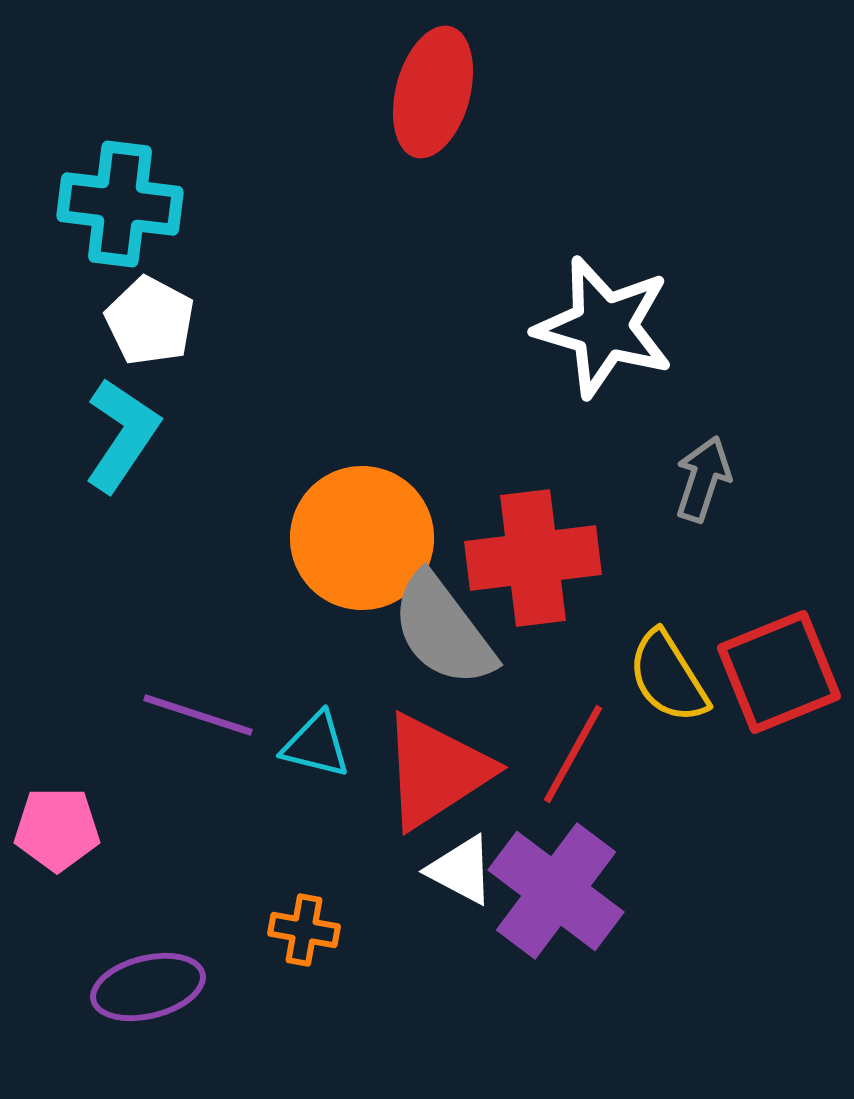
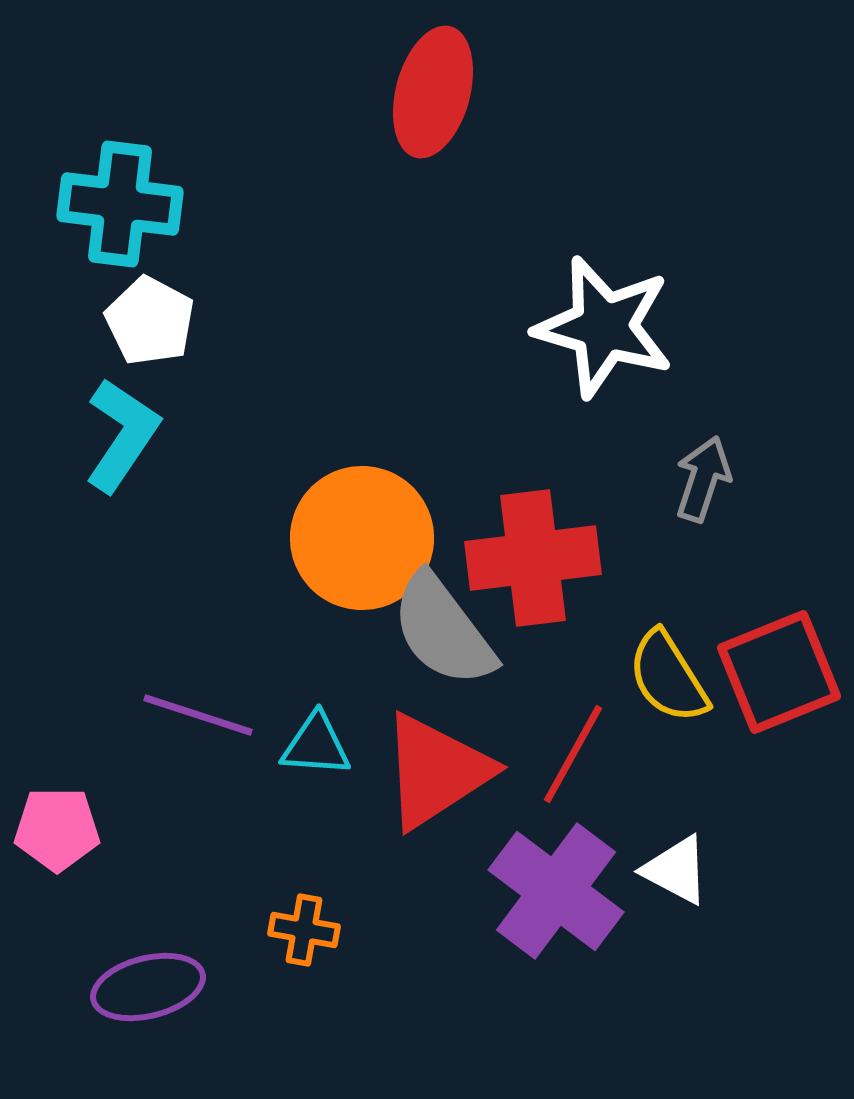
cyan triangle: rotated 10 degrees counterclockwise
white triangle: moved 215 px right
